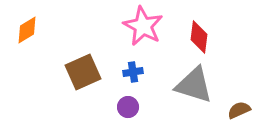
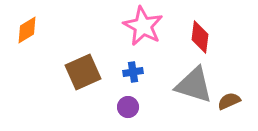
red diamond: moved 1 px right
brown semicircle: moved 10 px left, 9 px up
